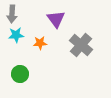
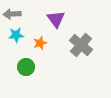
gray arrow: rotated 84 degrees clockwise
orange star: rotated 16 degrees counterclockwise
green circle: moved 6 px right, 7 px up
